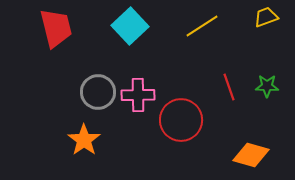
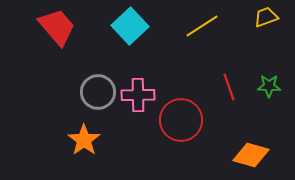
red trapezoid: moved 1 px right, 1 px up; rotated 27 degrees counterclockwise
green star: moved 2 px right
